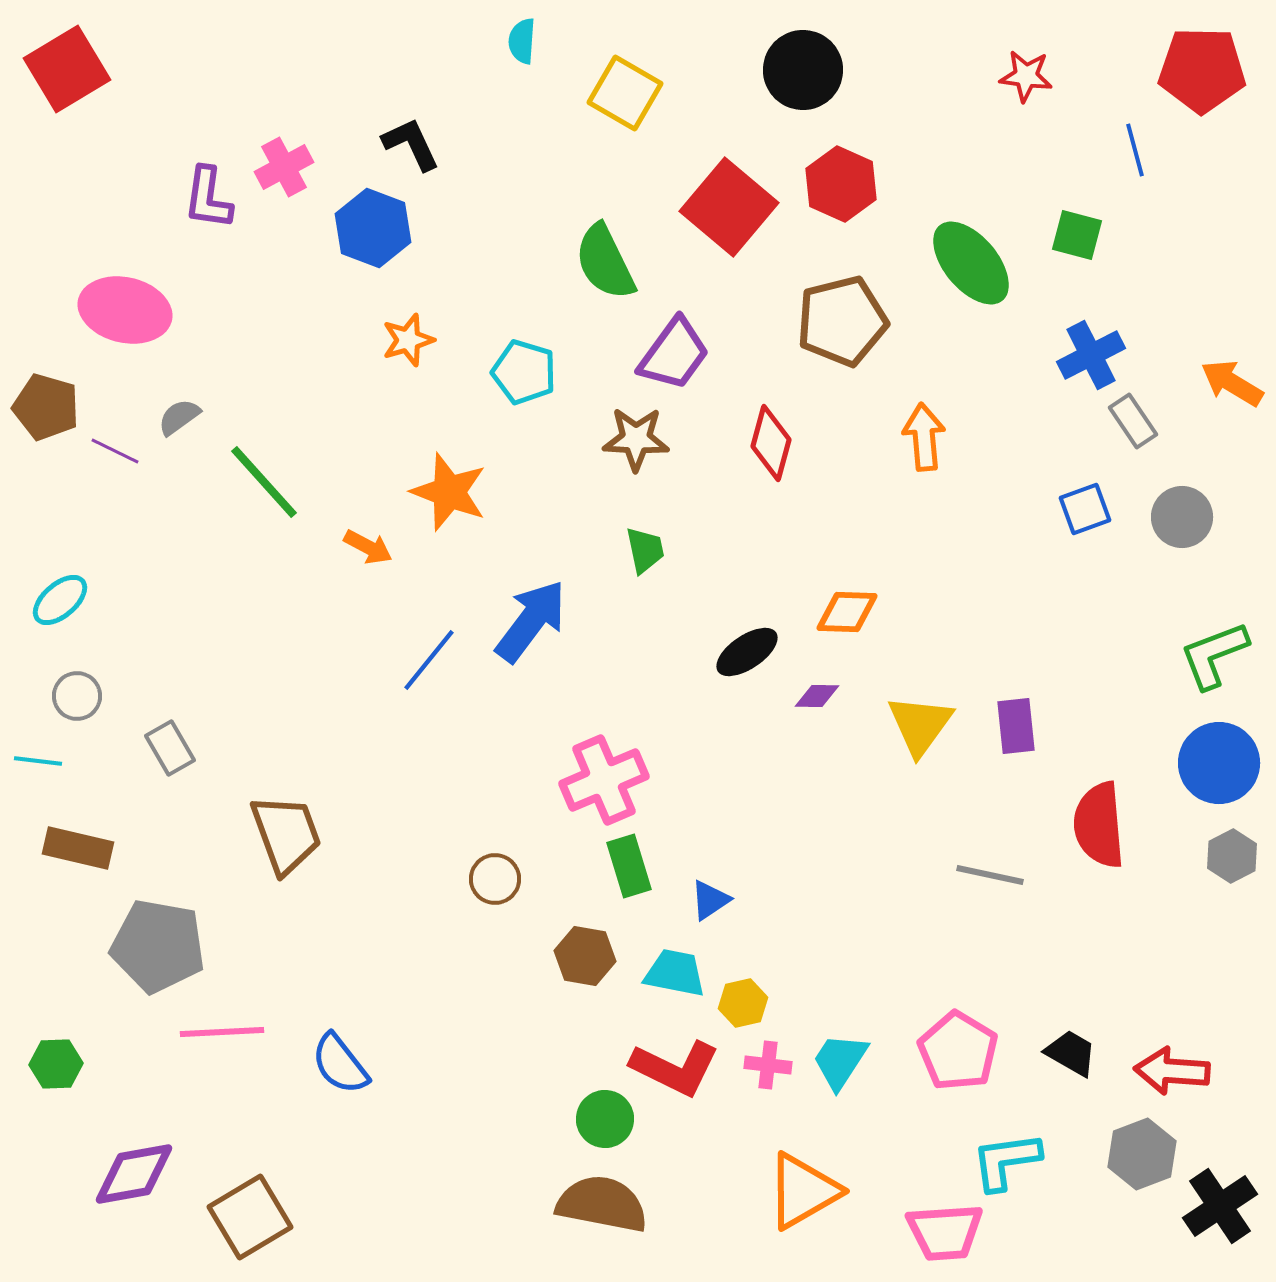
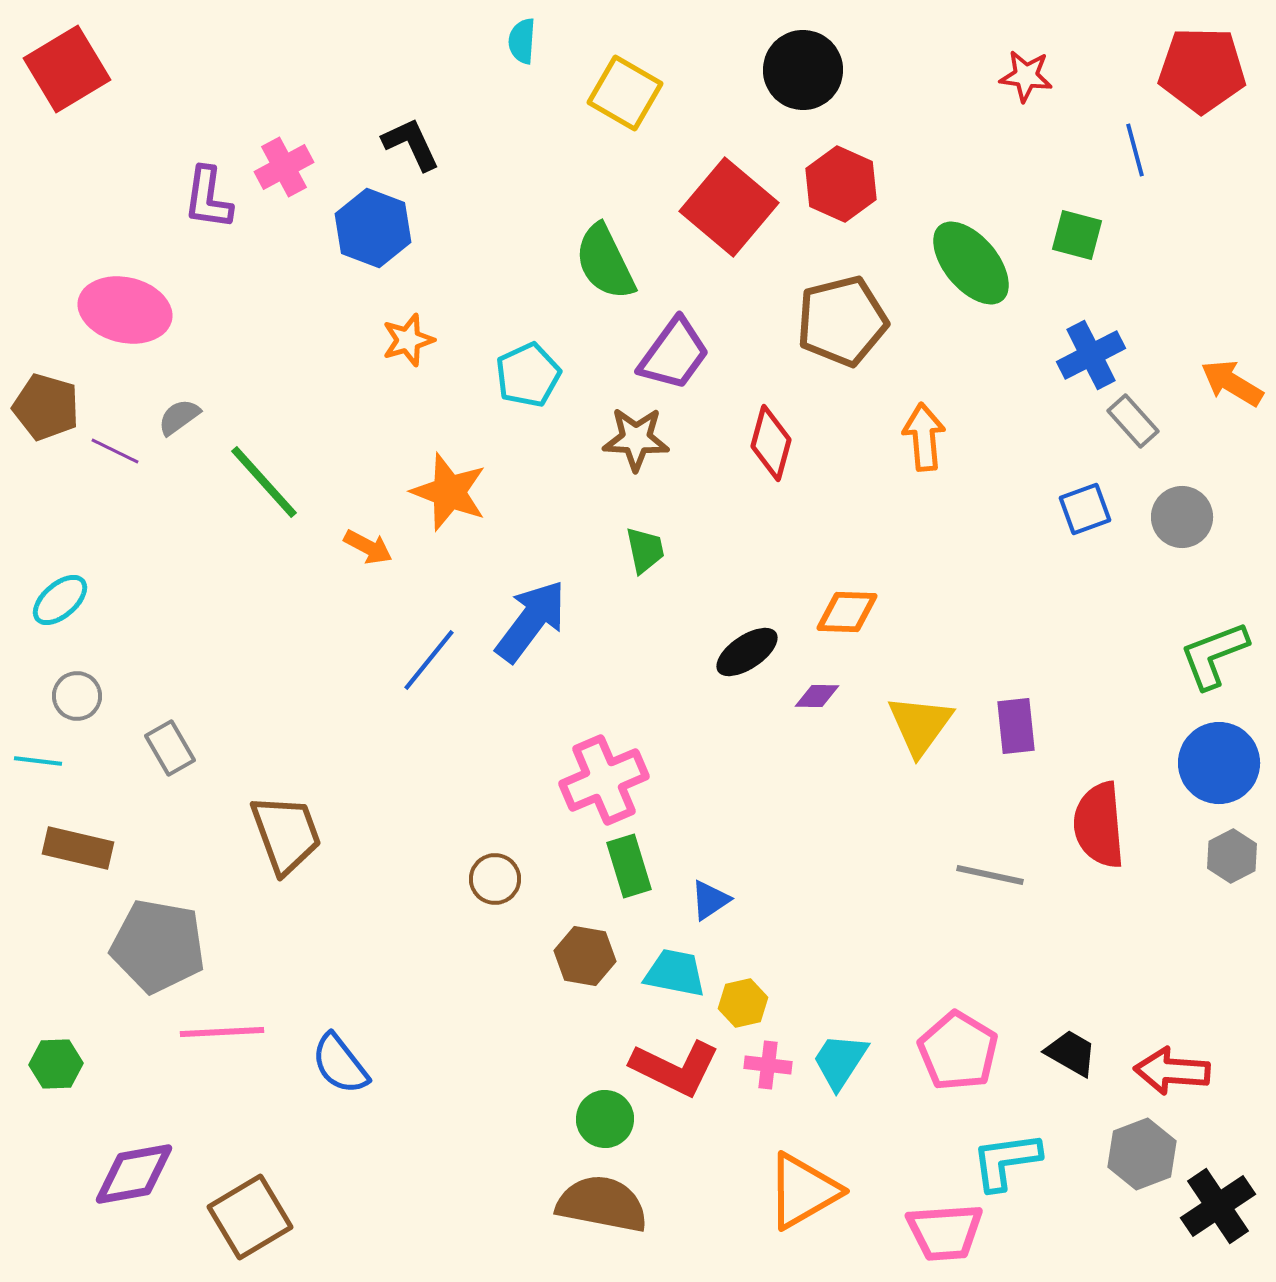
cyan pentagon at (524, 372): moved 4 px right, 3 px down; rotated 30 degrees clockwise
gray rectangle at (1133, 421): rotated 8 degrees counterclockwise
black cross at (1220, 1206): moved 2 px left
